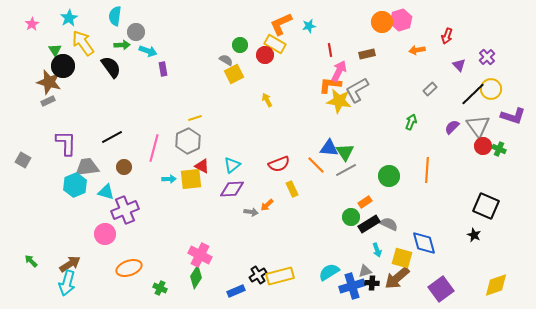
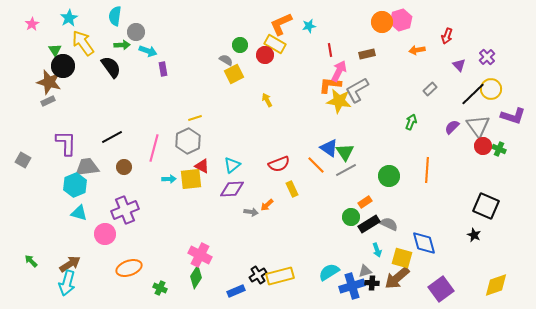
blue triangle at (329, 148): rotated 30 degrees clockwise
cyan triangle at (106, 192): moved 27 px left, 21 px down
